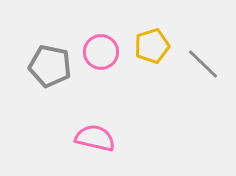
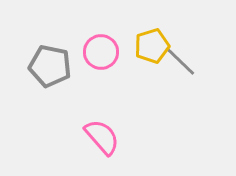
gray line: moved 23 px left, 3 px up
pink semicircle: moved 7 px right, 1 px up; rotated 36 degrees clockwise
